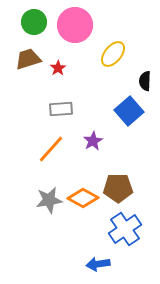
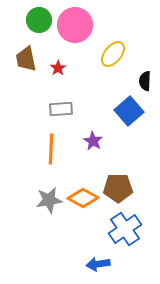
green circle: moved 5 px right, 2 px up
brown trapezoid: moved 2 px left; rotated 84 degrees counterclockwise
purple star: rotated 12 degrees counterclockwise
orange line: rotated 40 degrees counterclockwise
